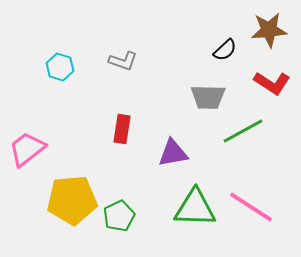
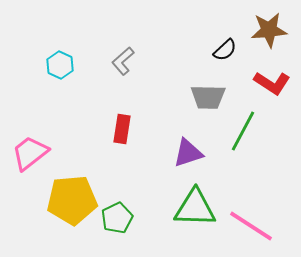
gray L-shape: rotated 120 degrees clockwise
cyan hexagon: moved 2 px up; rotated 8 degrees clockwise
green line: rotated 33 degrees counterclockwise
pink trapezoid: moved 3 px right, 4 px down
purple triangle: moved 15 px right; rotated 8 degrees counterclockwise
pink line: moved 19 px down
green pentagon: moved 2 px left, 2 px down
